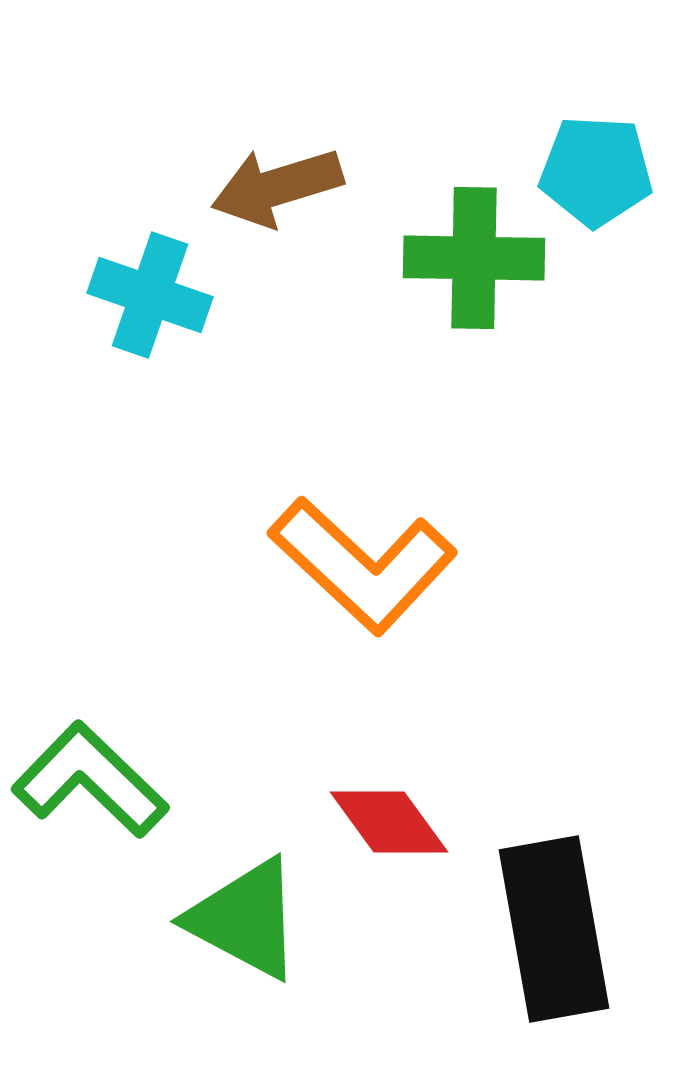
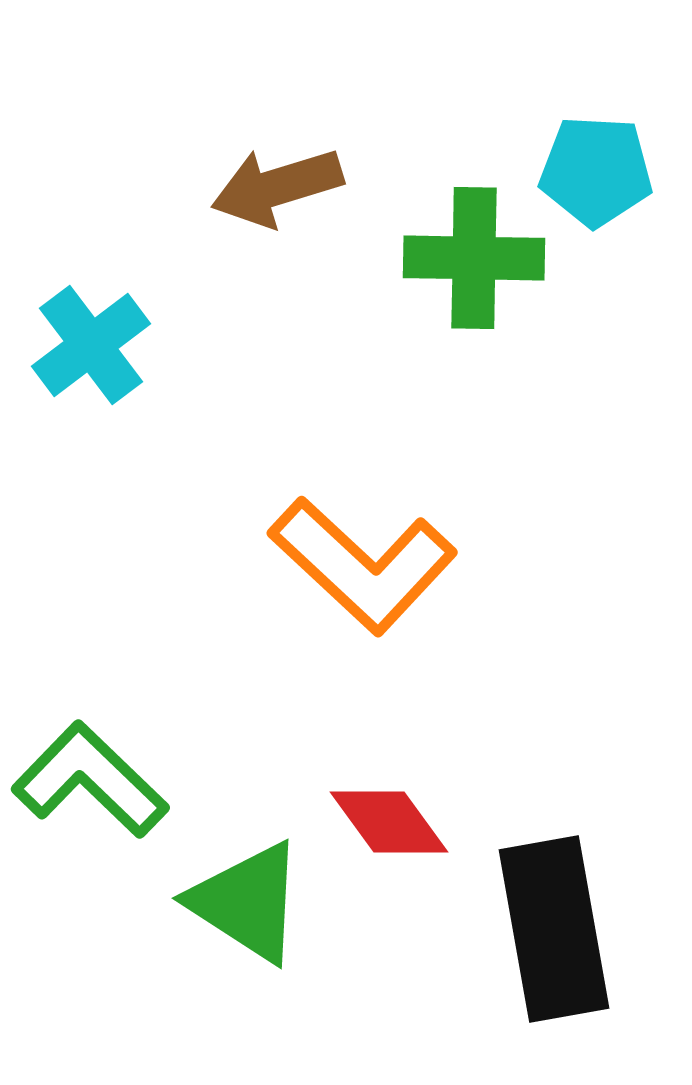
cyan cross: moved 59 px left, 50 px down; rotated 34 degrees clockwise
green triangle: moved 2 px right, 17 px up; rotated 5 degrees clockwise
